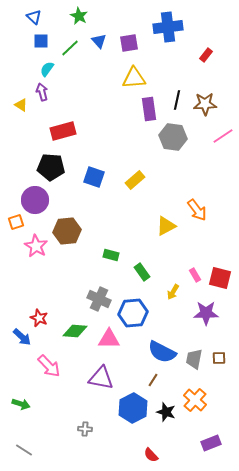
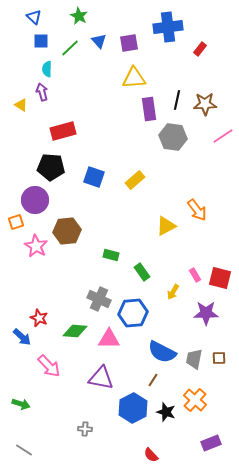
red rectangle at (206, 55): moved 6 px left, 6 px up
cyan semicircle at (47, 69): rotated 35 degrees counterclockwise
